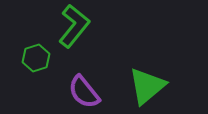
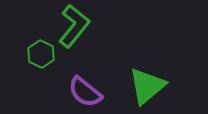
green hexagon: moved 5 px right, 4 px up; rotated 16 degrees counterclockwise
purple semicircle: moved 1 px right; rotated 12 degrees counterclockwise
